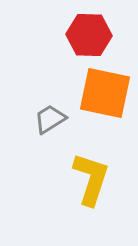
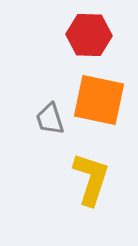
orange square: moved 6 px left, 7 px down
gray trapezoid: rotated 76 degrees counterclockwise
